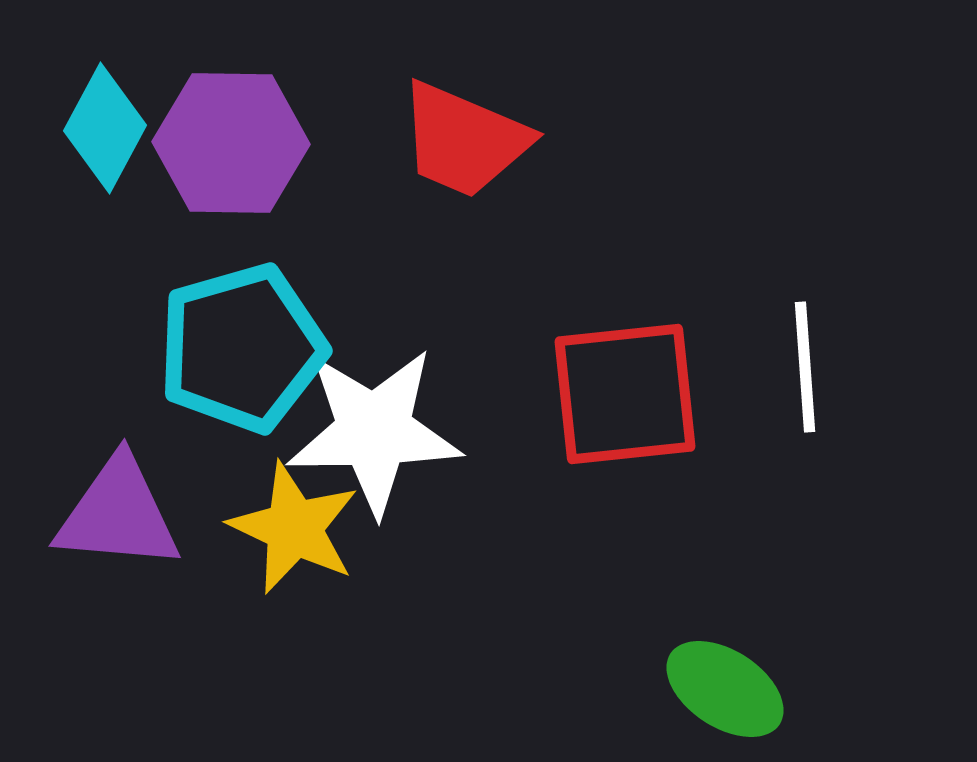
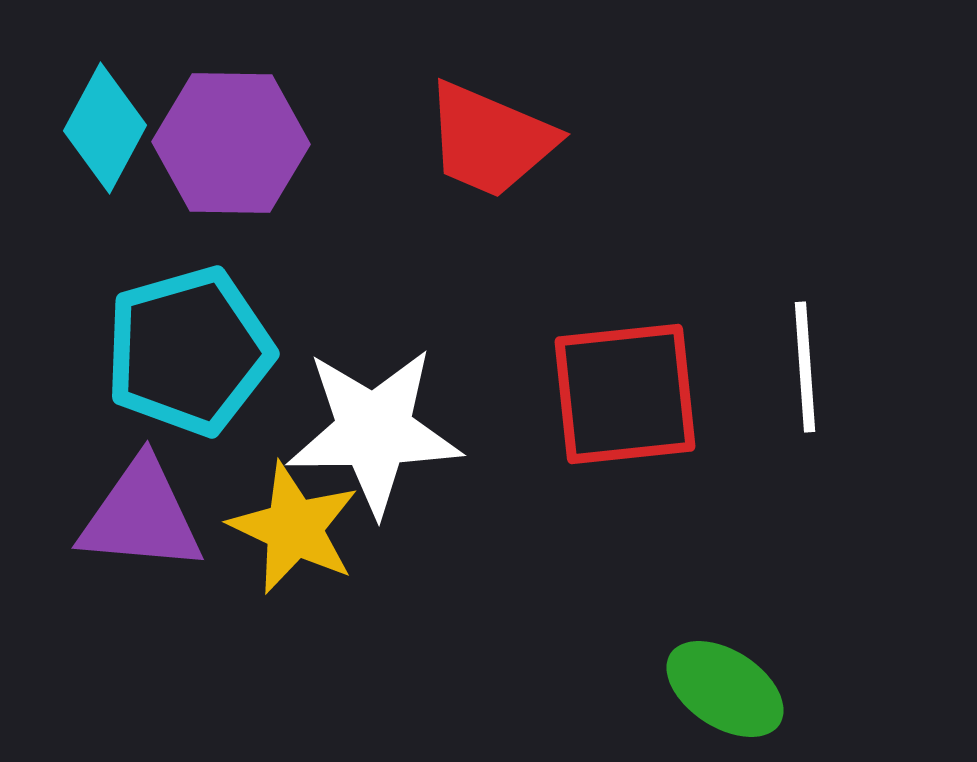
red trapezoid: moved 26 px right
cyan pentagon: moved 53 px left, 3 px down
purple triangle: moved 23 px right, 2 px down
